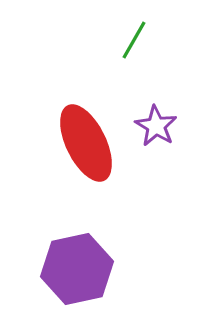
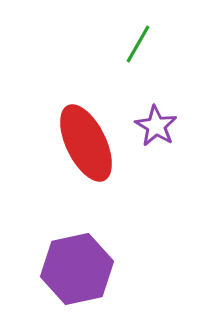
green line: moved 4 px right, 4 px down
